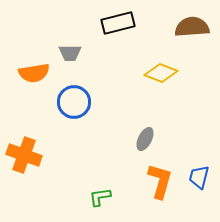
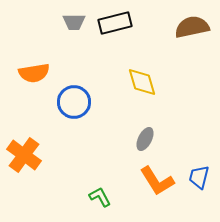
black rectangle: moved 3 px left
brown semicircle: rotated 8 degrees counterclockwise
gray trapezoid: moved 4 px right, 31 px up
yellow diamond: moved 19 px left, 9 px down; rotated 52 degrees clockwise
orange cross: rotated 16 degrees clockwise
orange L-shape: moved 3 px left; rotated 132 degrees clockwise
green L-shape: rotated 70 degrees clockwise
